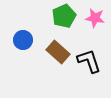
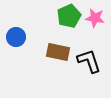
green pentagon: moved 5 px right
blue circle: moved 7 px left, 3 px up
brown rectangle: rotated 30 degrees counterclockwise
